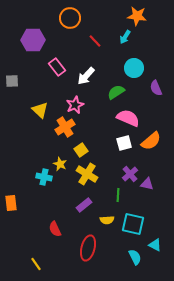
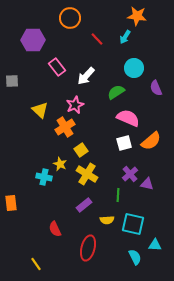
red line: moved 2 px right, 2 px up
cyan triangle: rotated 24 degrees counterclockwise
